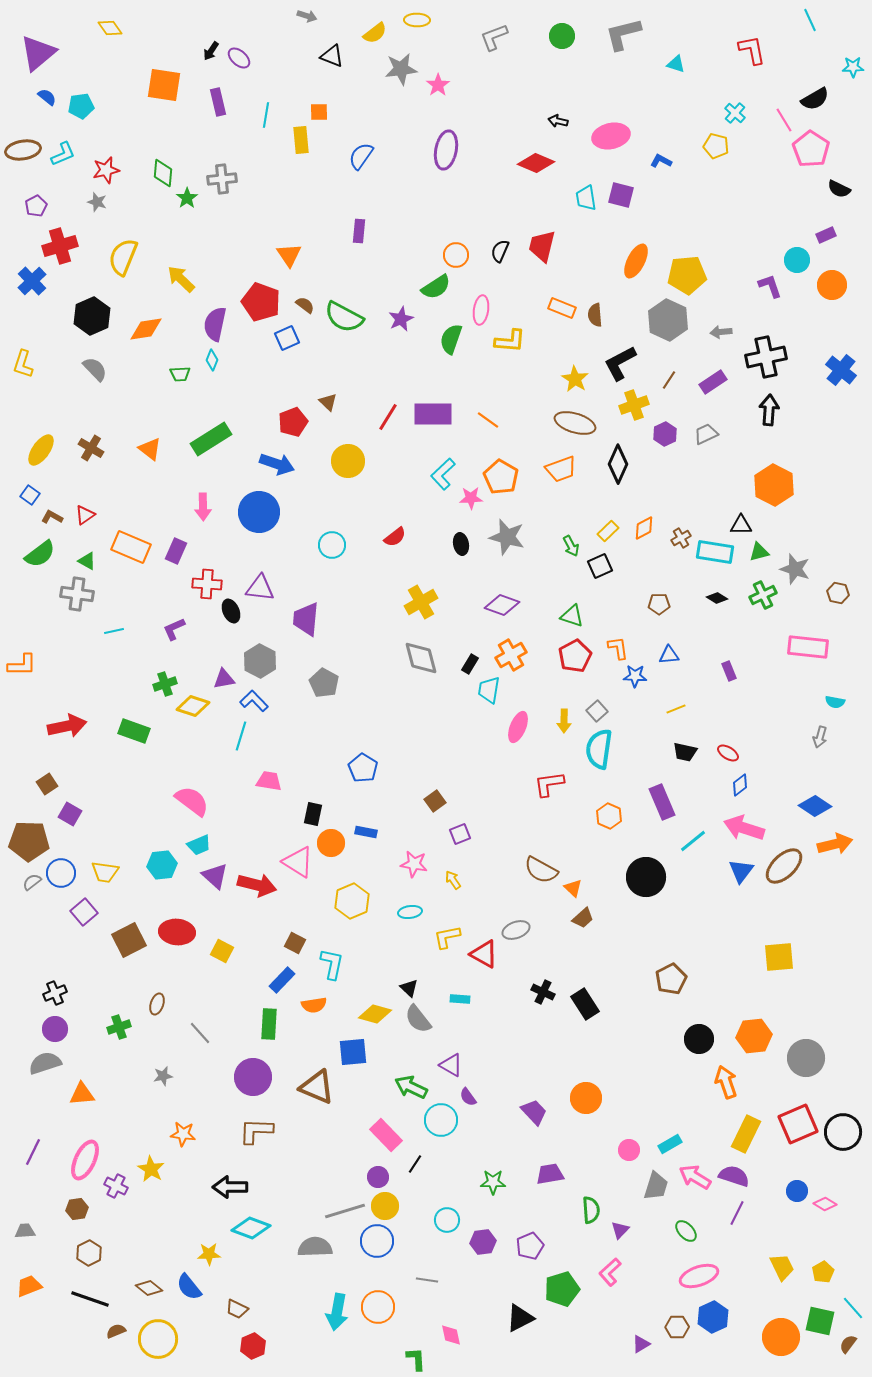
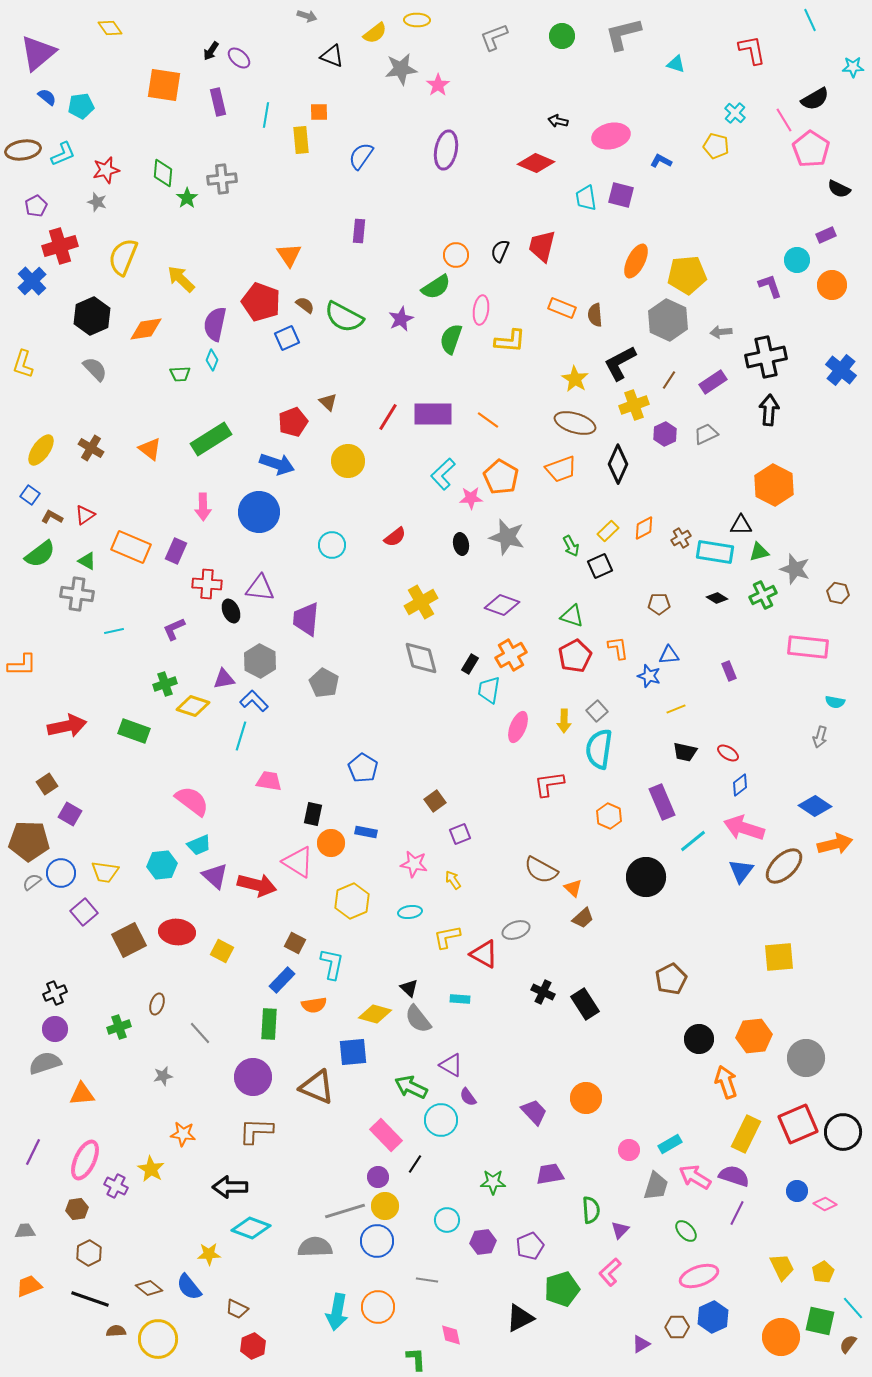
blue star at (635, 676): moved 14 px right; rotated 15 degrees clockwise
brown semicircle at (116, 1331): rotated 18 degrees clockwise
